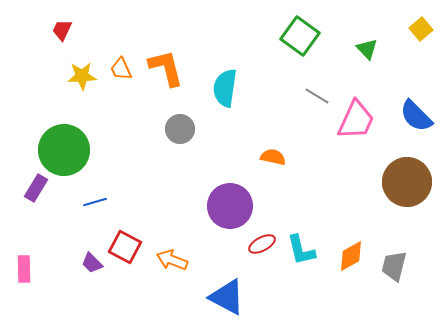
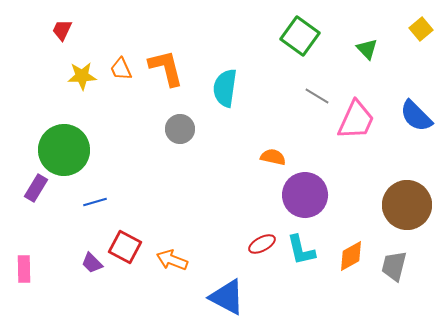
brown circle: moved 23 px down
purple circle: moved 75 px right, 11 px up
